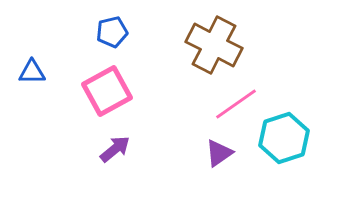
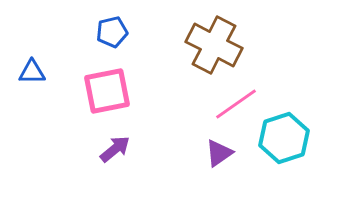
pink square: rotated 18 degrees clockwise
